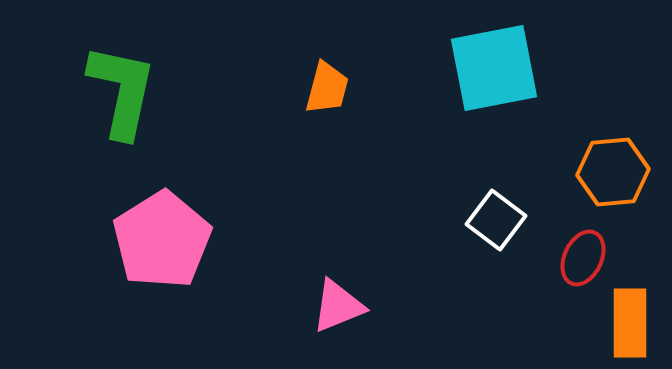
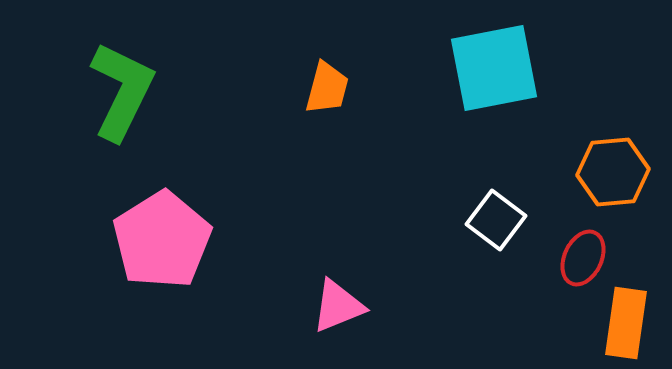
green L-shape: rotated 14 degrees clockwise
orange rectangle: moved 4 px left; rotated 8 degrees clockwise
